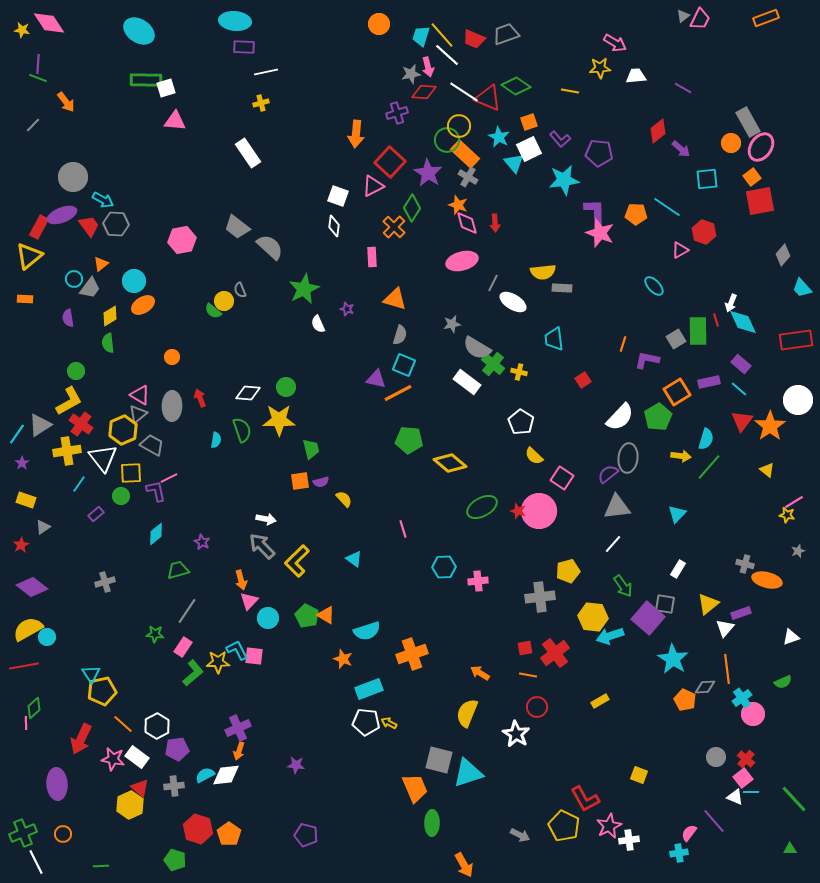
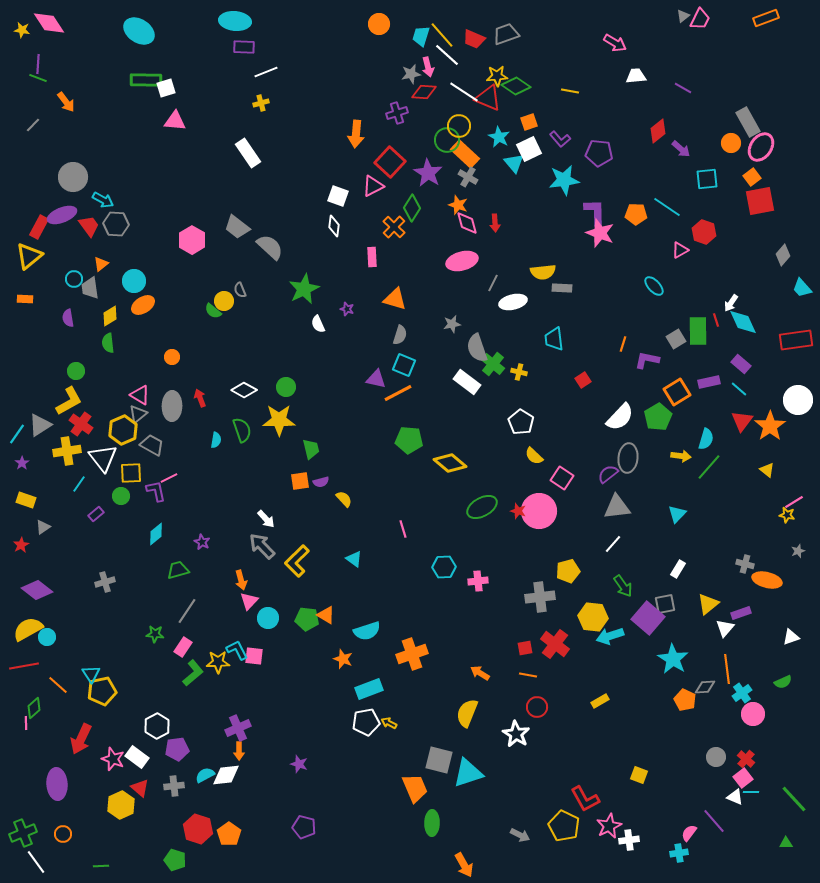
yellow star at (600, 68): moved 103 px left, 8 px down
white line at (266, 72): rotated 10 degrees counterclockwise
pink hexagon at (182, 240): moved 10 px right; rotated 20 degrees counterclockwise
gray trapezoid at (90, 288): rotated 135 degrees clockwise
white ellipse at (513, 302): rotated 44 degrees counterclockwise
white arrow at (731, 303): rotated 12 degrees clockwise
gray semicircle at (477, 348): rotated 40 degrees clockwise
white diamond at (248, 393): moved 4 px left, 3 px up; rotated 25 degrees clockwise
white arrow at (266, 519): rotated 36 degrees clockwise
purple diamond at (32, 587): moved 5 px right, 3 px down
gray square at (665, 604): rotated 20 degrees counterclockwise
green pentagon at (307, 616): moved 3 px down; rotated 20 degrees counterclockwise
red cross at (555, 653): moved 9 px up; rotated 16 degrees counterclockwise
cyan cross at (742, 698): moved 5 px up
white pentagon at (366, 722): rotated 16 degrees counterclockwise
orange line at (123, 724): moved 65 px left, 39 px up
orange arrow at (239, 751): rotated 18 degrees counterclockwise
pink star at (113, 759): rotated 10 degrees clockwise
purple star at (296, 765): moved 3 px right, 1 px up; rotated 12 degrees clockwise
yellow hexagon at (130, 805): moved 9 px left
purple pentagon at (306, 835): moved 2 px left, 8 px up
green triangle at (790, 849): moved 4 px left, 6 px up
white line at (36, 862): rotated 10 degrees counterclockwise
